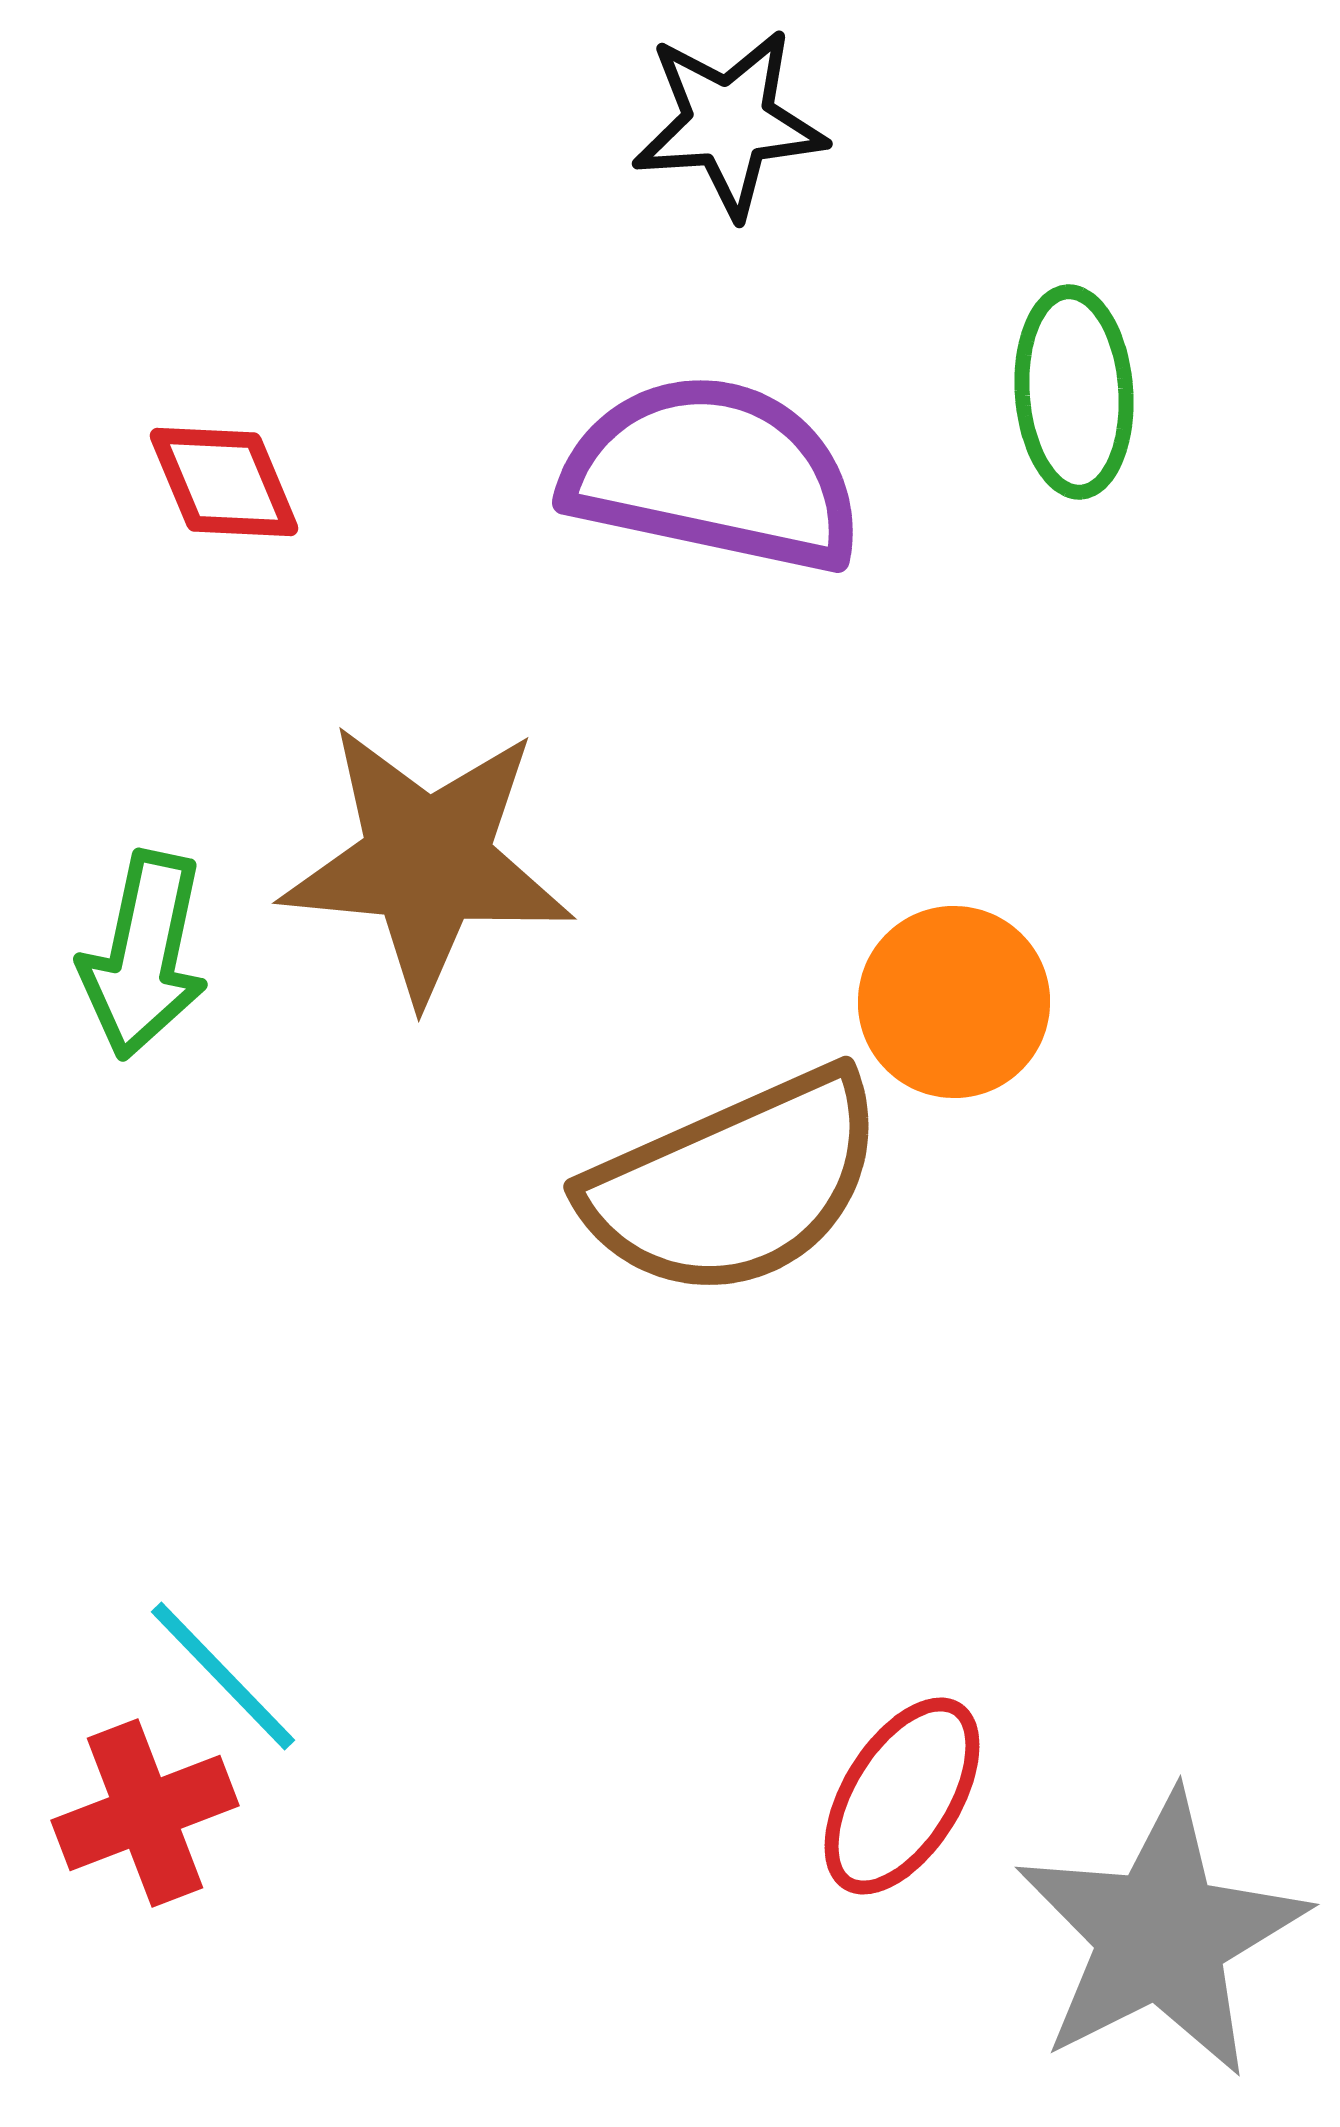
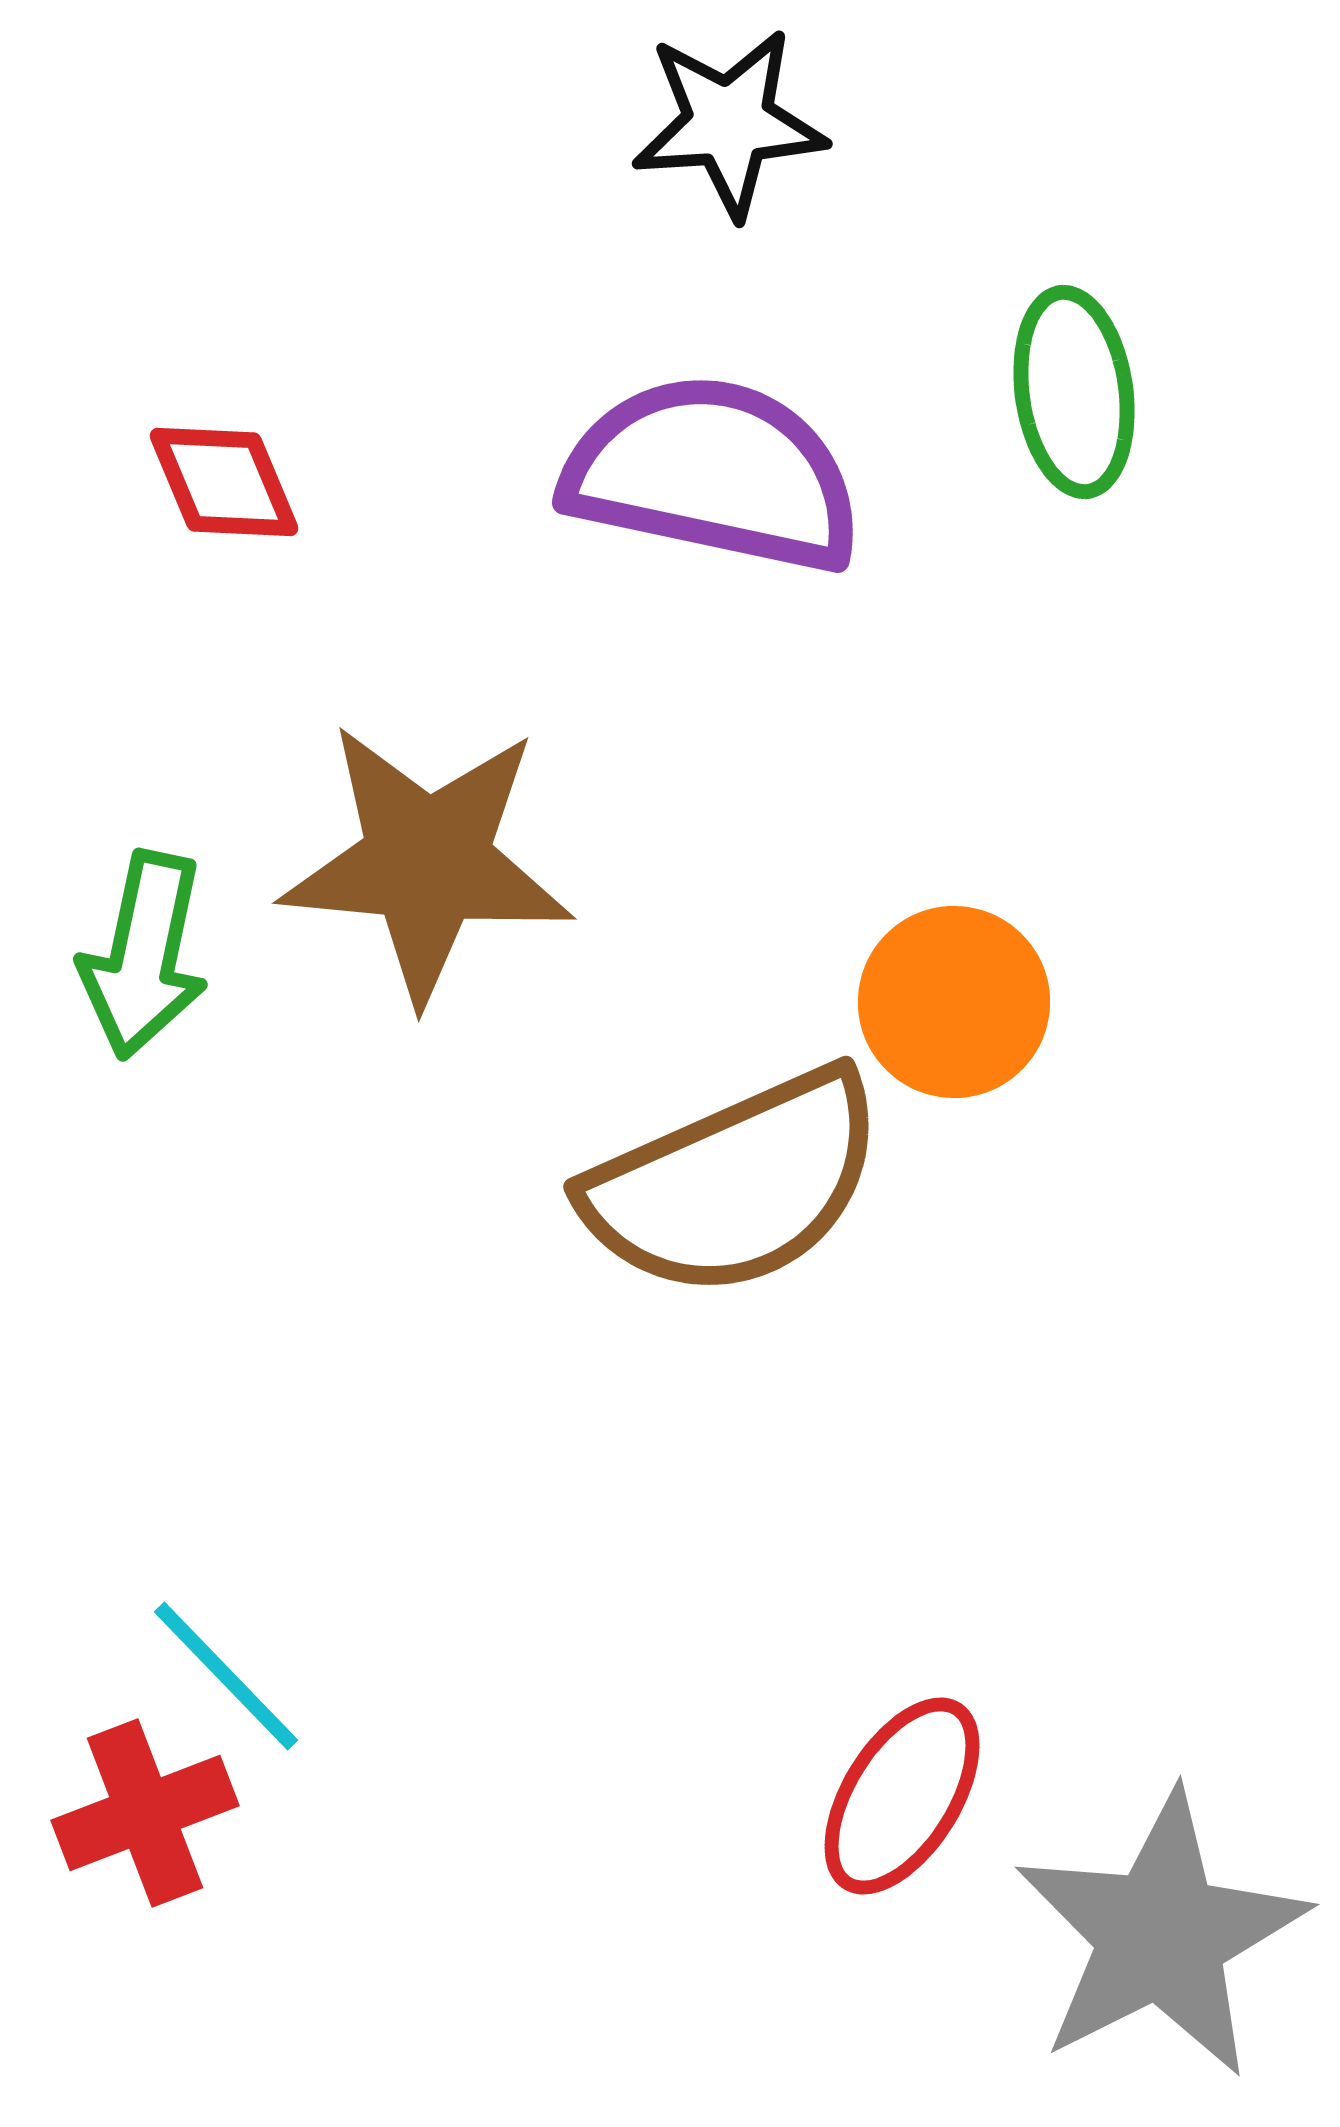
green ellipse: rotated 4 degrees counterclockwise
cyan line: moved 3 px right
